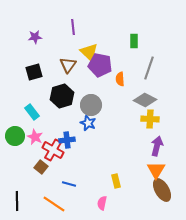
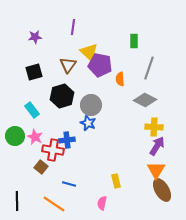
purple line: rotated 14 degrees clockwise
cyan rectangle: moved 2 px up
yellow cross: moved 4 px right, 8 px down
purple arrow: rotated 18 degrees clockwise
red cross: rotated 20 degrees counterclockwise
